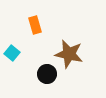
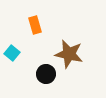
black circle: moved 1 px left
